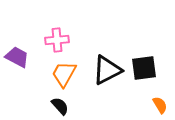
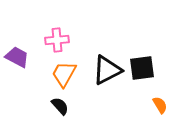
black square: moved 2 px left
